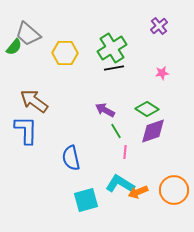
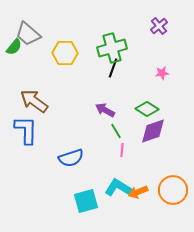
green cross: rotated 16 degrees clockwise
black line: moved 1 px left; rotated 60 degrees counterclockwise
pink line: moved 3 px left, 2 px up
blue semicircle: rotated 95 degrees counterclockwise
cyan L-shape: moved 1 px left, 4 px down
orange circle: moved 1 px left
cyan square: moved 1 px down
